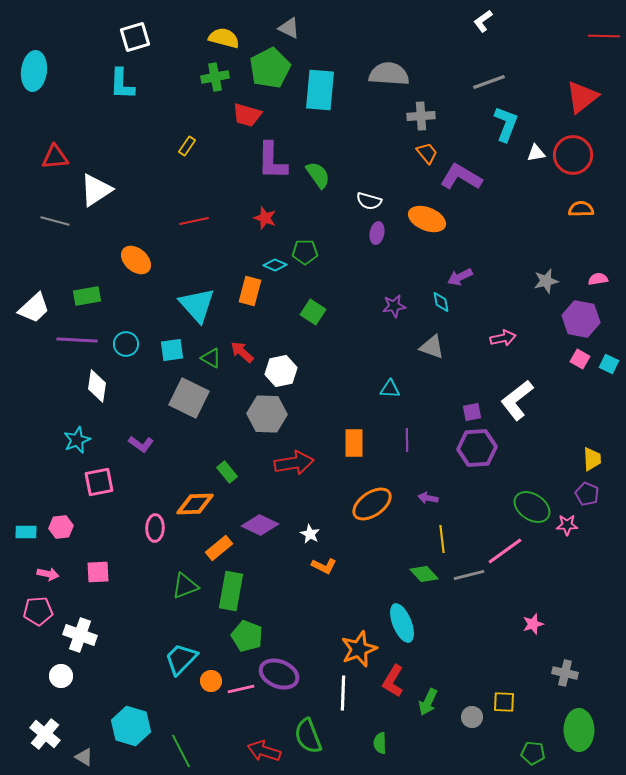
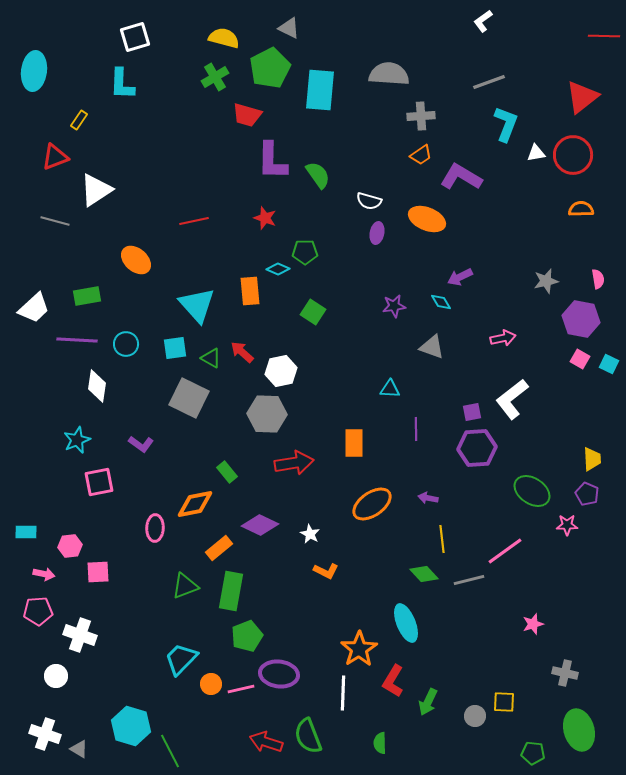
green cross at (215, 77): rotated 20 degrees counterclockwise
yellow rectangle at (187, 146): moved 108 px left, 26 px up
orange trapezoid at (427, 153): moved 6 px left, 2 px down; rotated 95 degrees clockwise
red triangle at (55, 157): rotated 16 degrees counterclockwise
cyan diamond at (275, 265): moved 3 px right, 4 px down
pink semicircle at (598, 279): rotated 90 degrees clockwise
orange rectangle at (250, 291): rotated 20 degrees counterclockwise
cyan diamond at (441, 302): rotated 20 degrees counterclockwise
cyan square at (172, 350): moved 3 px right, 2 px up
white L-shape at (517, 400): moved 5 px left, 1 px up
purple line at (407, 440): moved 9 px right, 11 px up
orange diamond at (195, 504): rotated 9 degrees counterclockwise
green ellipse at (532, 507): moved 16 px up
pink hexagon at (61, 527): moved 9 px right, 19 px down
orange L-shape at (324, 566): moved 2 px right, 5 px down
pink arrow at (48, 574): moved 4 px left
gray line at (469, 575): moved 5 px down
cyan ellipse at (402, 623): moved 4 px right
green pentagon at (247, 636): rotated 28 degrees clockwise
orange star at (359, 649): rotated 12 degrees counterclockwise
purple ellipse at (279, 674): rotated 15 degrees counterclockwise
white circle at (61, 676): moved 5 px left
orange circle at (211, 681): moved 3 px down
gray circle at (472, 717): moved 3 px right, 1 px up
green ellipse at (579, 730): rotated 15 degrees counterclockwise
white cross at (45, 734): rotated 20 degrees counterclockwise
green line at (181, 751): moved 11 px left
red arrow at (264, 751): moved 2 px right, 9 px up
gray triangle at (84, 757): moved 5 px left, 8 px up
